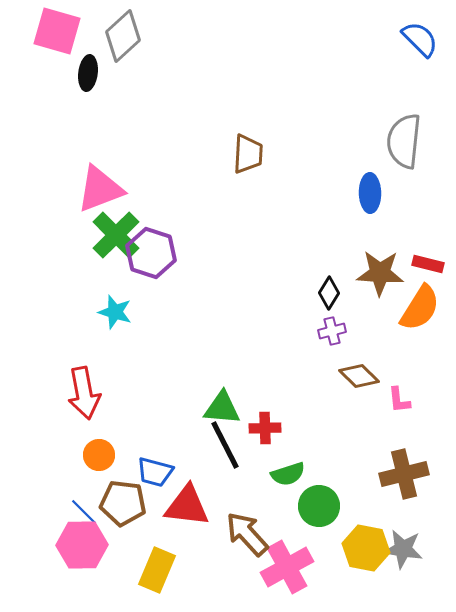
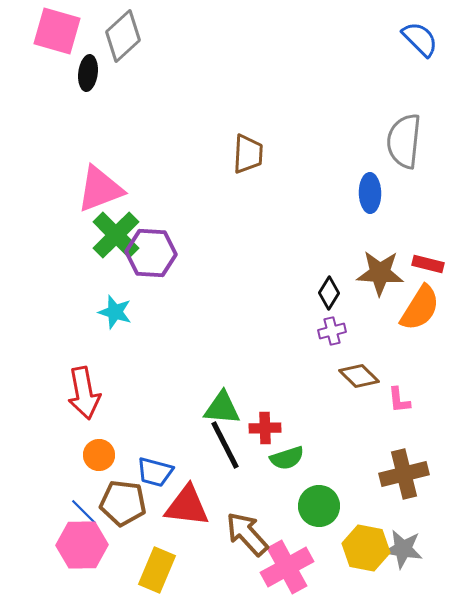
purple hexagon: rotated 15 degrees counterclockwise
green semicircle: moved 1 px left, 16 px up
